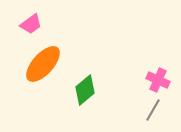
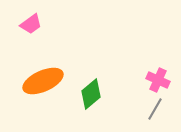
orange ellipse: moved 17 px down; rotated 24 degrees clockwise
green diamond: moved 6 px right, 4 px down
gray line: moved 2 px right, 1 px up
